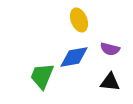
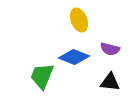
blue diamond: rotated 32 degrees clockwise
